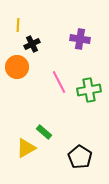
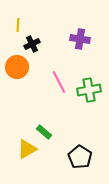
yellow triangle: moved 1 px right, 1 px down
